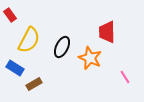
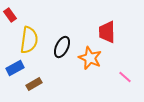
yellow semicircle: rotated 20 degrees counterclockwise
blue rectangle: rotated 60 degrees counterclockwise
pink line: rotated 16 degrees counterclockwise
